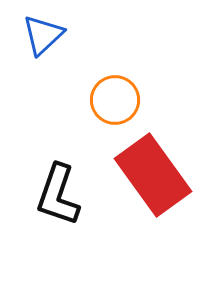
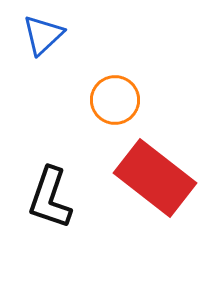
red rectangle: moved 2 px right, 3 px down; rotated 16 degrees counterclockwise
black L-shape: moved 8 px left, 3 px down
